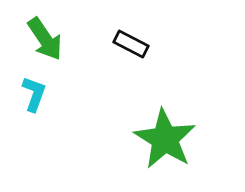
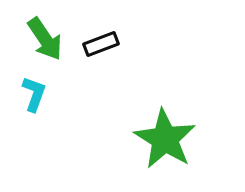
black rectangle: moved 30 px left; rotated 48 degrees counterclockwise
